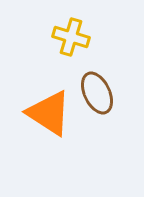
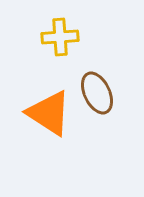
yellow cross: moved 11 px left; rotated 21 degrees counterclockwise
